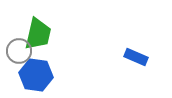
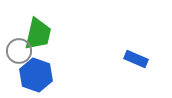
blue rectangle: moved 2 px down
blue hexagon: rotated 12 degrees clockwise
